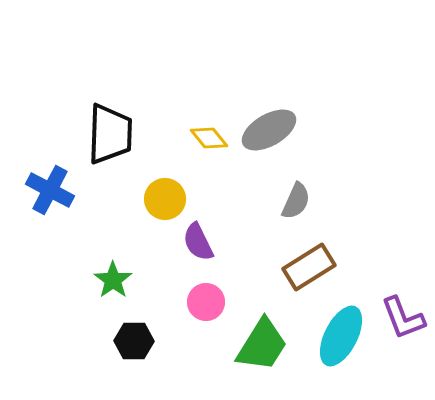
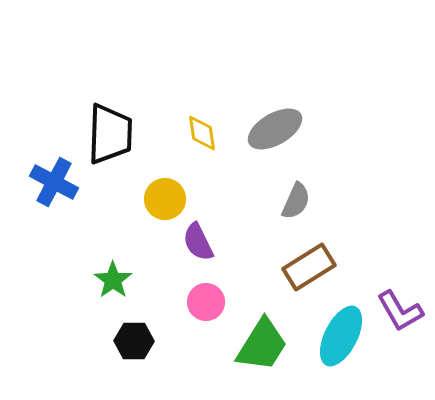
gray ellipse: moved 6 px right, 1 px up
yellow diamond: moved 7 px left, 5 px up; rotated 30 degrees clockwise
blue cross: moved 4 px right, 8 px up
purple L-shape: moved 3 px left, 7 px up; rotated 9 degrees counterclockwise
